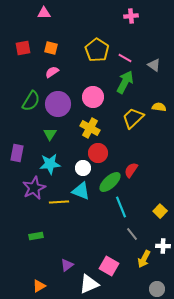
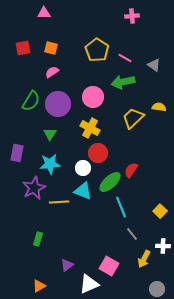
pink cross: moved 1 px right
green arrow: moved 2 px left; rotated 130 degrees counterclockwise
cyan triangle: moved 2 px right
green rectangle: moved 2 px right, 3 px down; rotated 64 degrees counterclockwise
